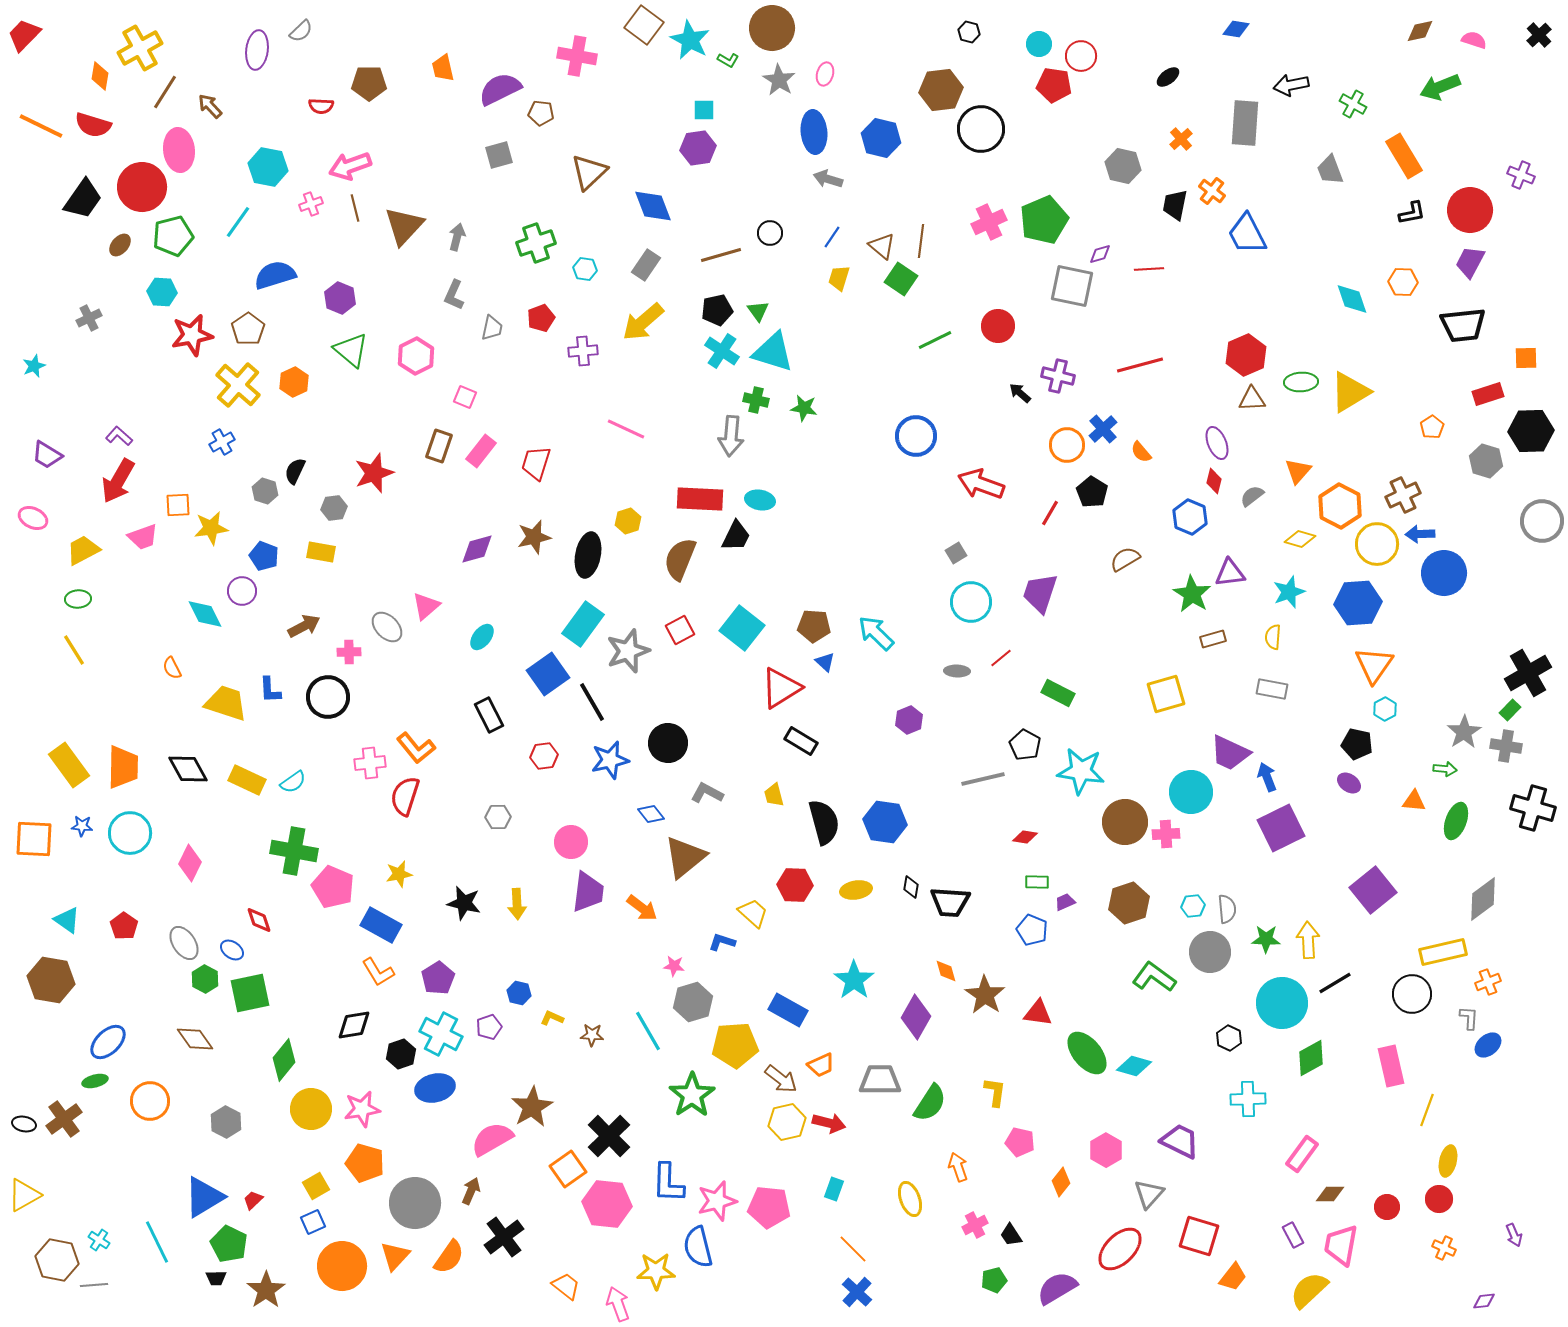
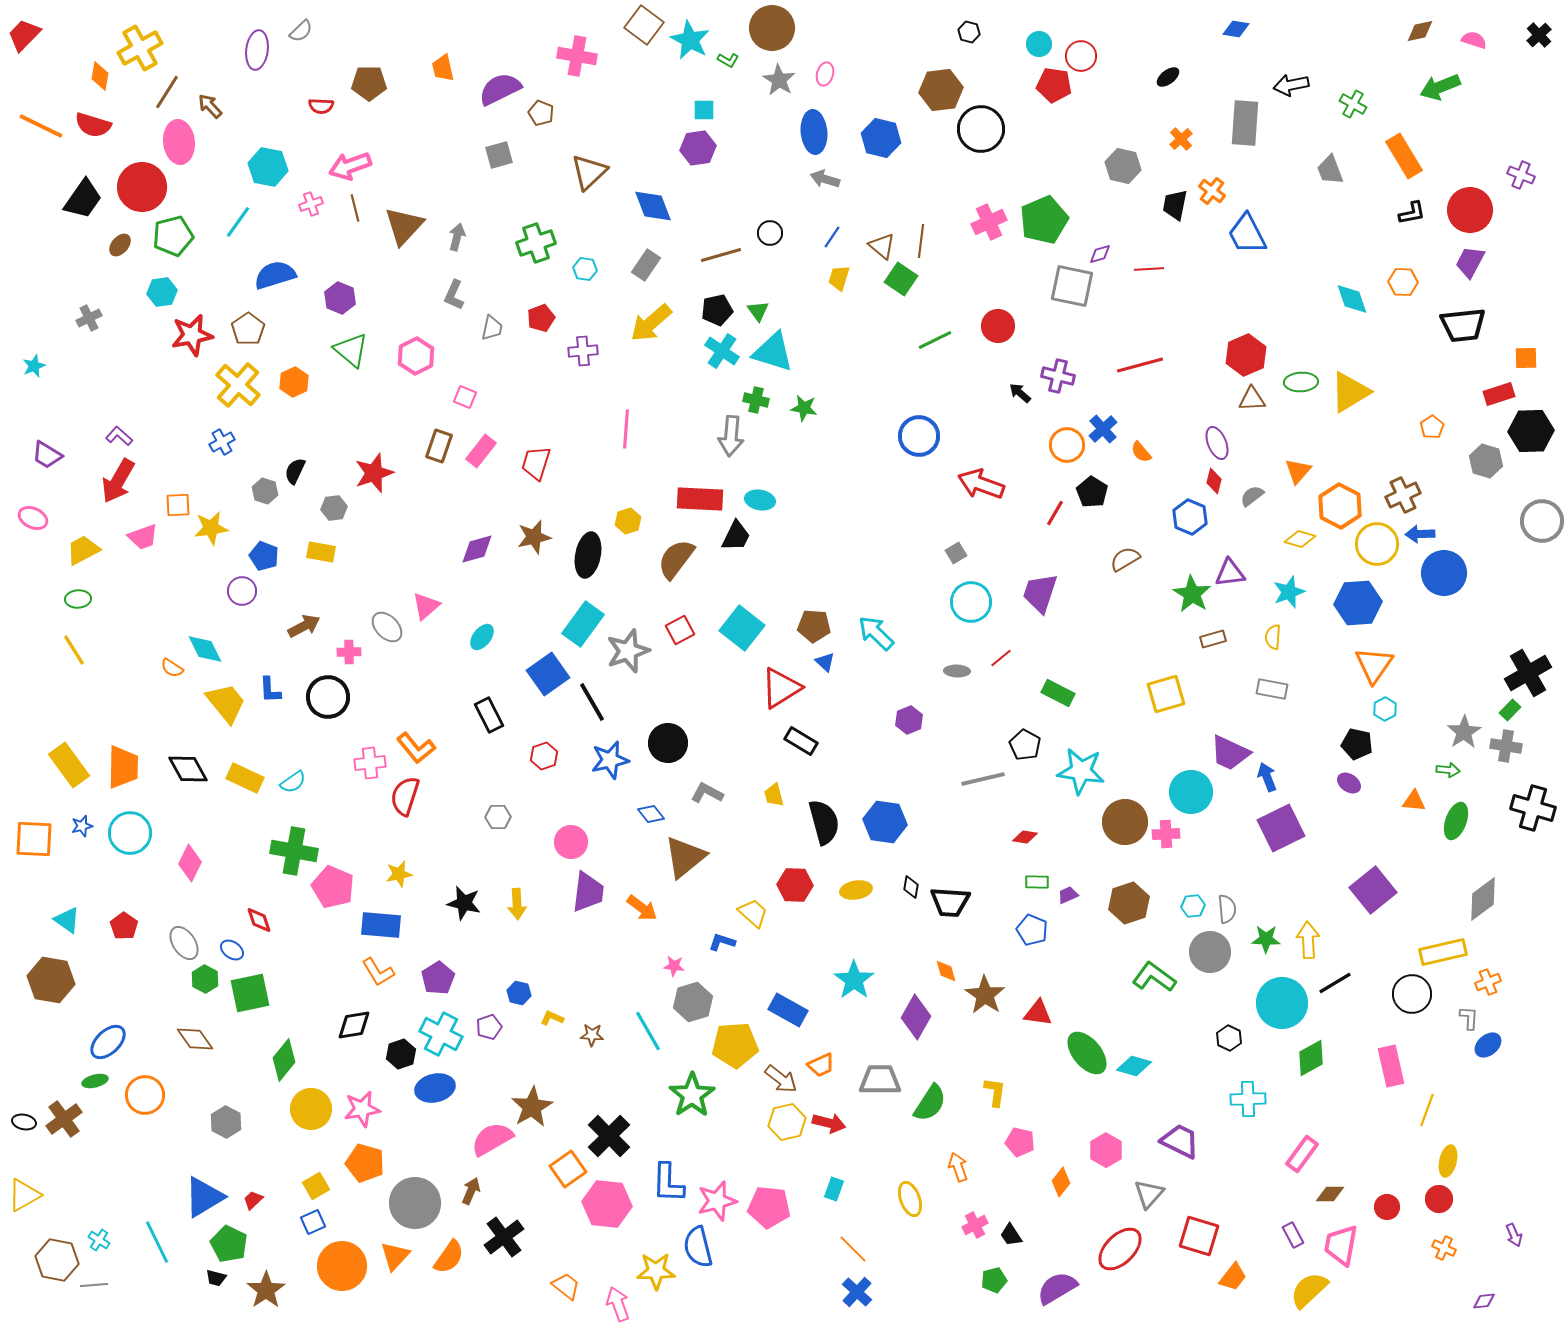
brown line at (165, 92): moved 2 px right
brown pentagon at (541, 113): rotated 15 degrees clockwise
pink ellipse at (179, 150): moved 8 px up
gray arrow at (828, 179): moved 3 px left
cyan hexagon at (162, 292): rotated 12 degrees counterclockwise
yellow arrow at (643, 322): moved 8 px right, 1 px down
red rectangle at (1488, 394): moved 11 px right
pink line at (626, 429): rotated 69 degrees clockwise
blue circle at (916, 436): moved 3 px right
red line at (1050, 513): moved 5 px right
brown semicircle at (680, 559): moved 4 px left; rotated 15 degrees clockwise
cyan diamond at (205, 614): moved 35 px down
orange semicircle at (172, 668): rotated 30 degrees counterclockwise
yellow trapezoid at (226, 703): rotated 33 degrees clockwise
red hexagon at (544, 756): rotated 12 degrees counterclockwise
green arrow at (1445, 769): moved 3 px right, 1 px down
yellow rectangle at (247, 780): moved 2 px left, 2 px up
blue star at (82, 826): rotated 20 degrees counterclockwise
purple trapezoid at (1065, 902): moved 3 px right, 7 px up
blue rectangle at (381, 925): rotated 24 degrees counterclockwise
orange circle at (150, 1101): moved 5 px left, 6 px up
black ellipse at (24, 1124): moved 2 px up
black trapezoid at (216, 1278): rotated 15 degrees clockwise
